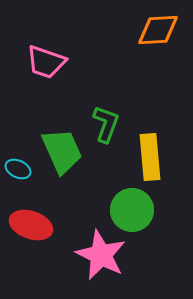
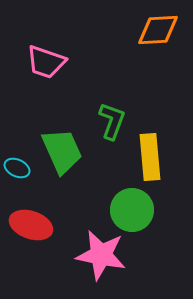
green L-shape: moved 6 px right, 3 px up
cyan ellipse: moved 1 px left, 1 px up
pink star: rotated 15 degrees counterclockwise
